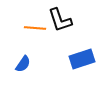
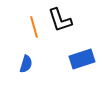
orange line: moved 1 px left, 1 px up; rotated 70 degrees clockwise
blue semicircle: moved 3 px right; rotated 18 degrees counterclockwise
